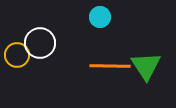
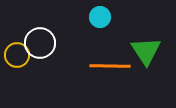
green triangle: moved 15 px up
